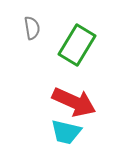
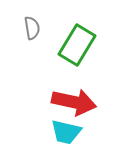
red arrow: rotated 12 degrees counterclockwise
